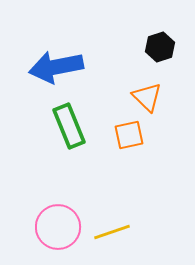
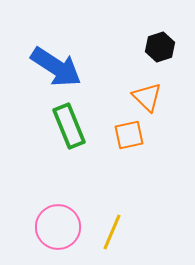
blue arrow: rotated 136 degrees counterclockwise
yellow line: rotated 48 degrees counterclockwise
